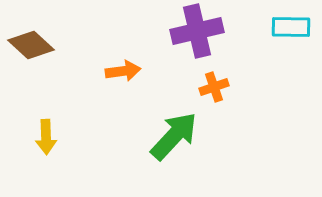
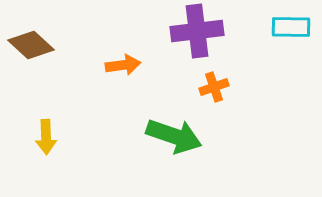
purple cross: rotated 6 degrees clockwise
orange arrow: moved 6 px up
green arrow: rotated 66 degrees clockwise
